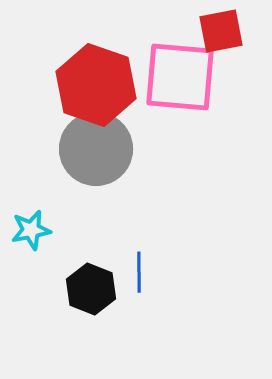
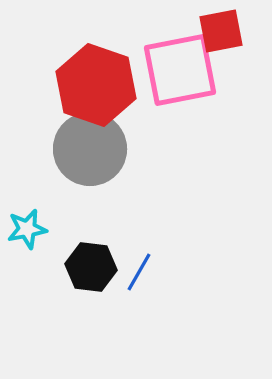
pink square: moved 7 px up; rotated 16 degrees counterclockwise
gray circle: moved 6 px left
cyan star: moved 4 px left, 1 px up
blue line: rotated 30 degrees clockwise
black hexagon: moved 22 px up; rotated 15 degrees counterclockwise
